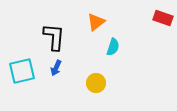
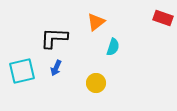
black L-shape: moved 1 px down; rotated 92 degrees counterclockwise
